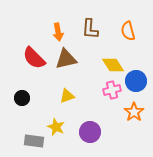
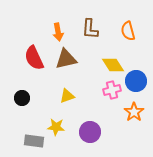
red semicircle: rotated 20 degrees clockwise
yellow star: rotated 18 degrees counterclockwise
